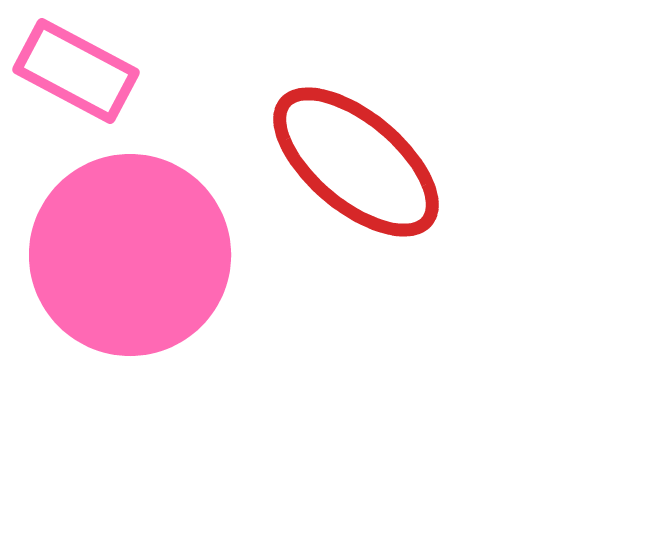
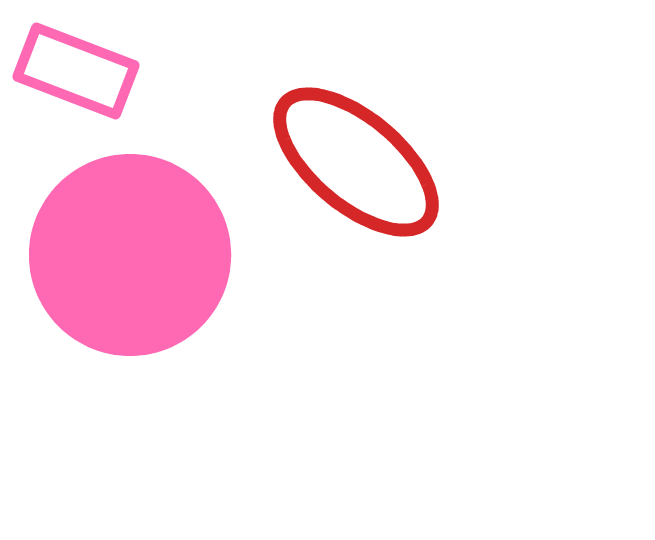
pink rectangle: rotated 7 degrees counterclockwise
